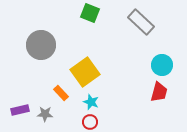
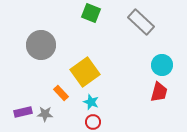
green square: moved 1 px right
purple rectangle: moved 3 px right, 2 px down
red circle: moved 3 px right
